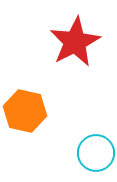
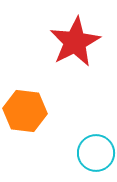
orange hexagon: rotated 6 degrees counterclockwise
